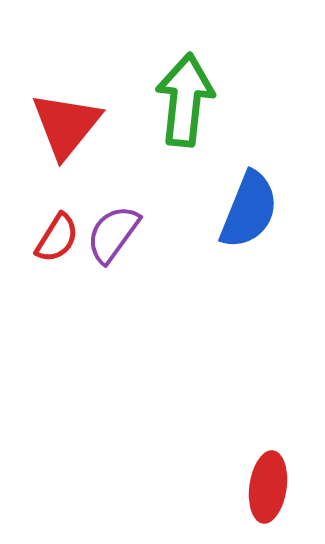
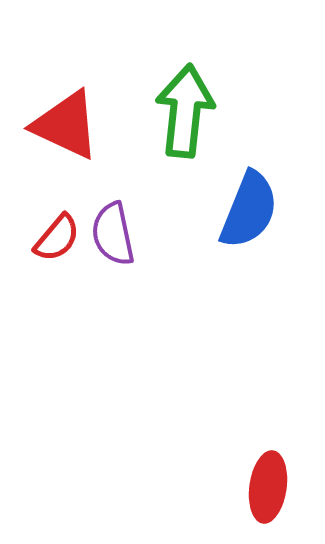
green arrow: moved 11 px down
red triangle: rotated 44 degrees counterclockwise
purple semicircle: rotated 48 degrees counterclockwise
red semicircle: rotated 8 degrees clockwise
